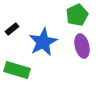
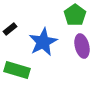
green pentagon: moved 2 px left; rotated 10 degrees counterclockwise
black rectangle: moved 2 px left
